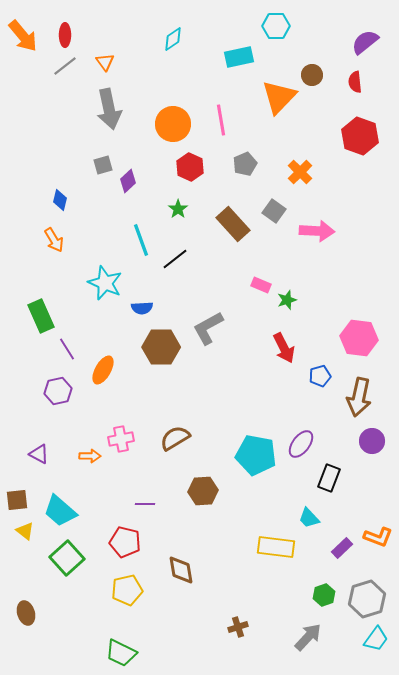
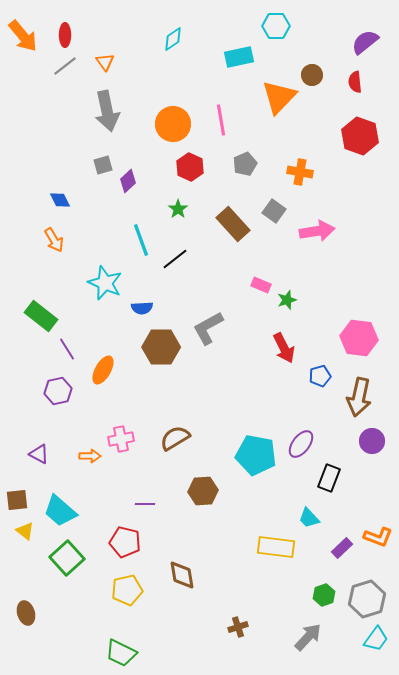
gray arrow at (109, 109): moved 2 px left, 2 px down
orange cross at (300, 172): rotated 35 degrees counterclockwise
blue diamond at (60, 200): rotated 40 degrees counterclockwise
pink arrow at (317, 231): rotated 12 degrees counterclockwise
green rectangle at (41, 316): rotated 28 degrees counterclockwise
brown diamond at (181, 570): moved 1 px right, 5 px down
